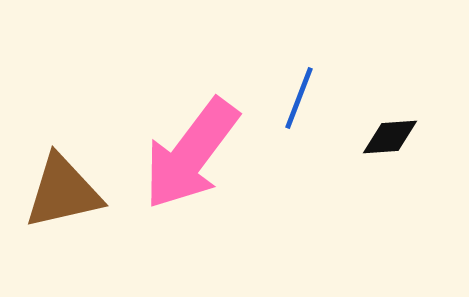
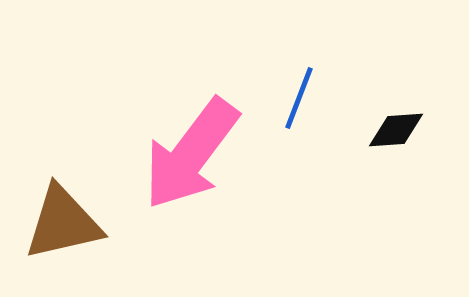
black diamond: moved 6 px right, 7 px up
brown triangle: moved 31 px down
